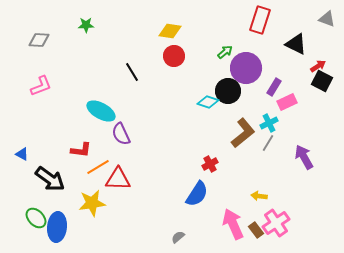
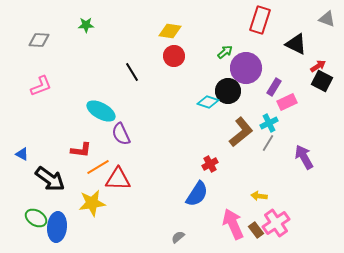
brown L-shape: moved 2 px left, 1 px up
green ellipse: rotated 15 degrees counterclockwise
